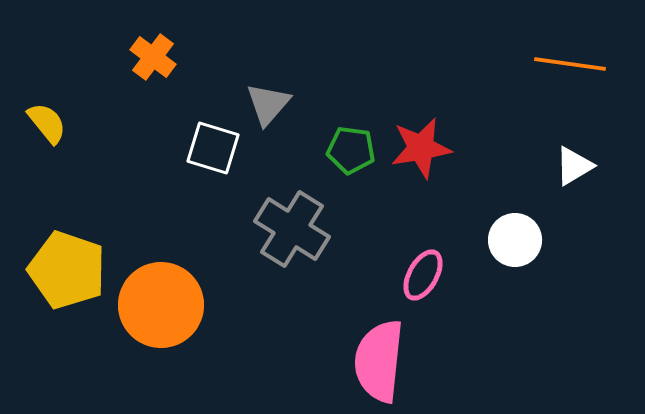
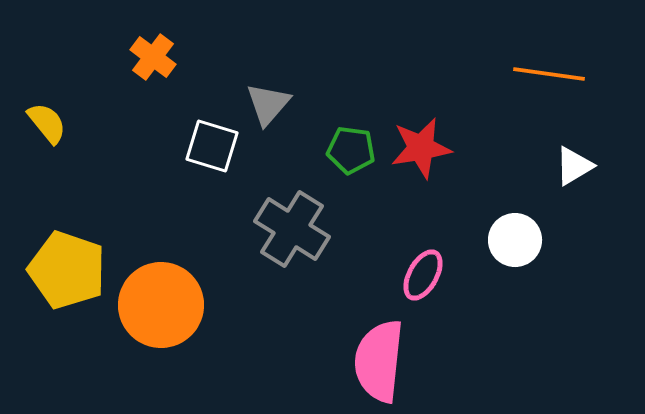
orange line: moved 21 px left, 10 px down
white square: moved 1 px left, 2 px up
